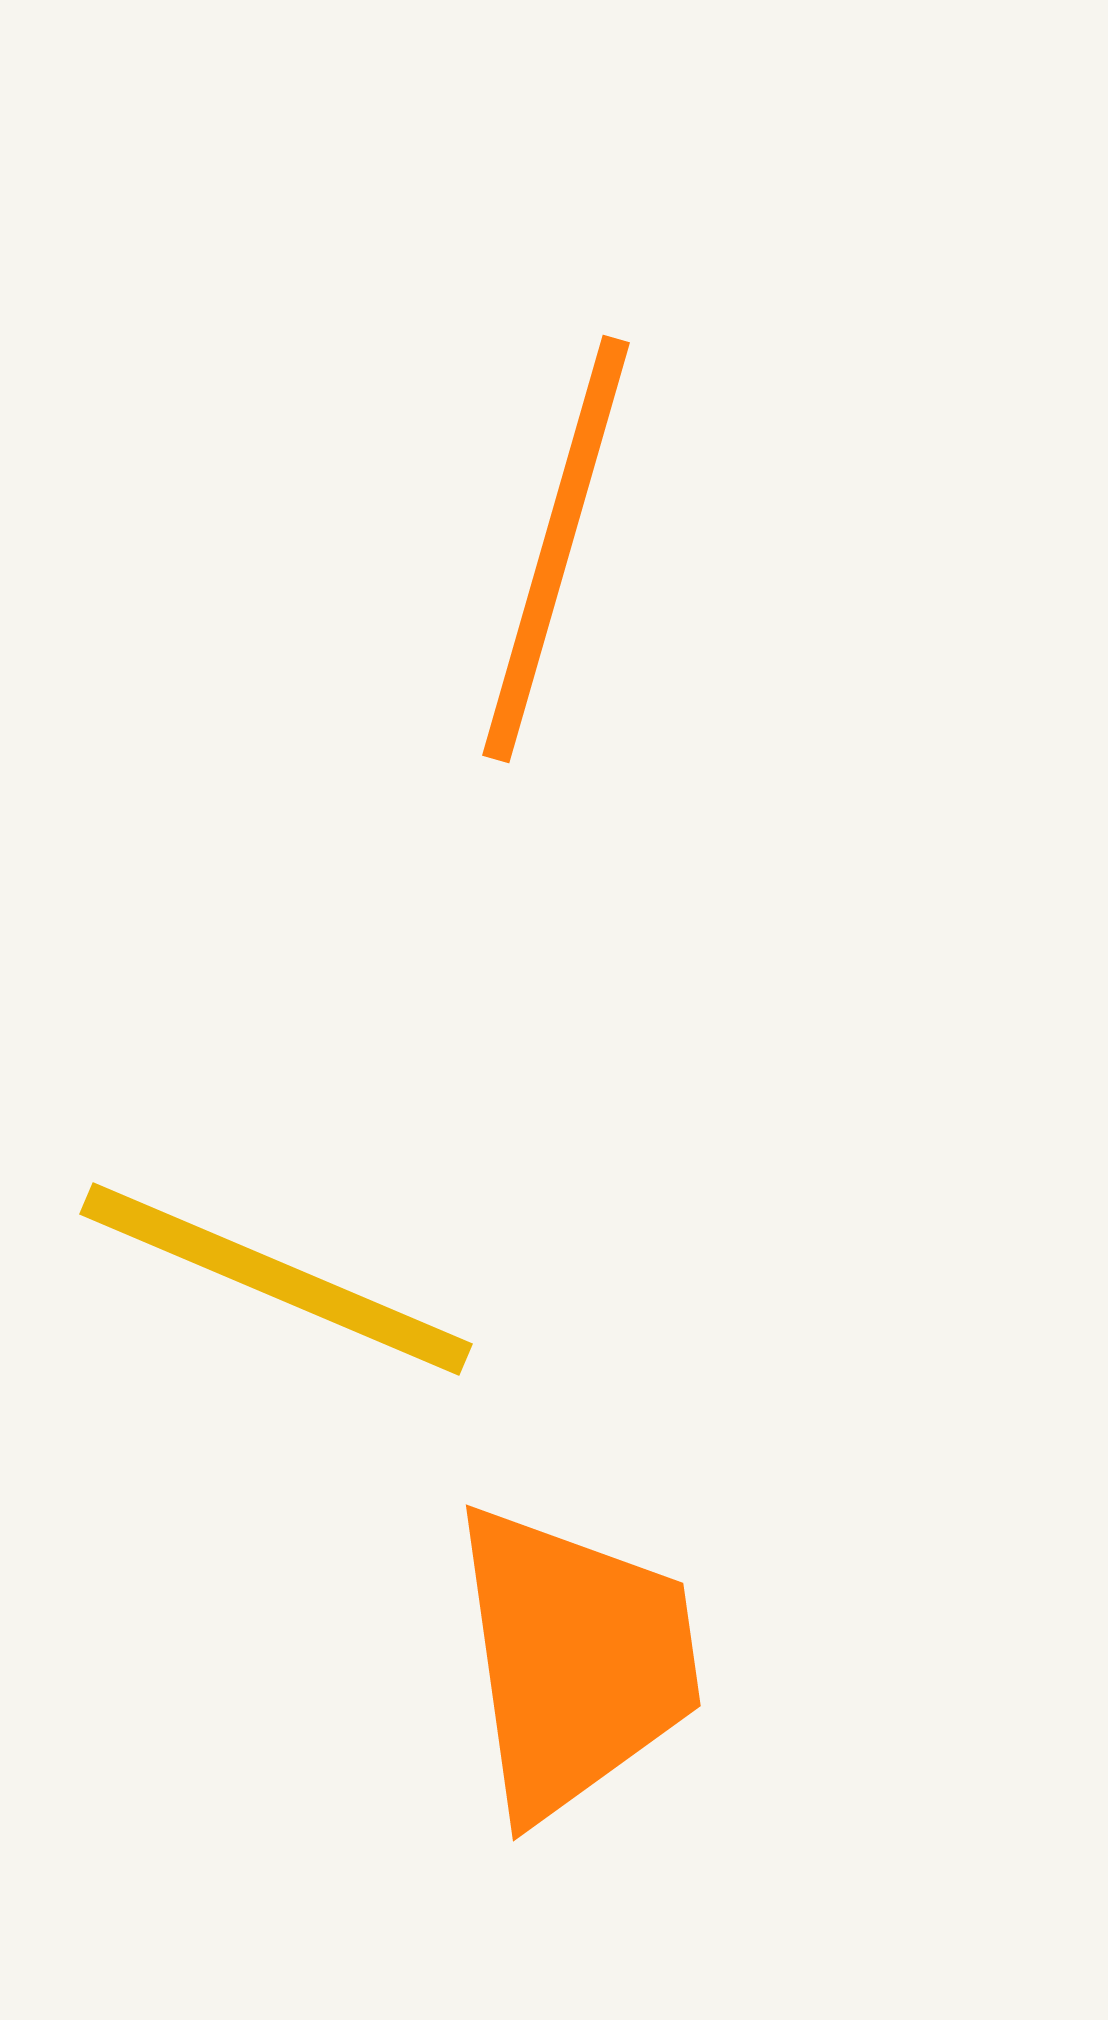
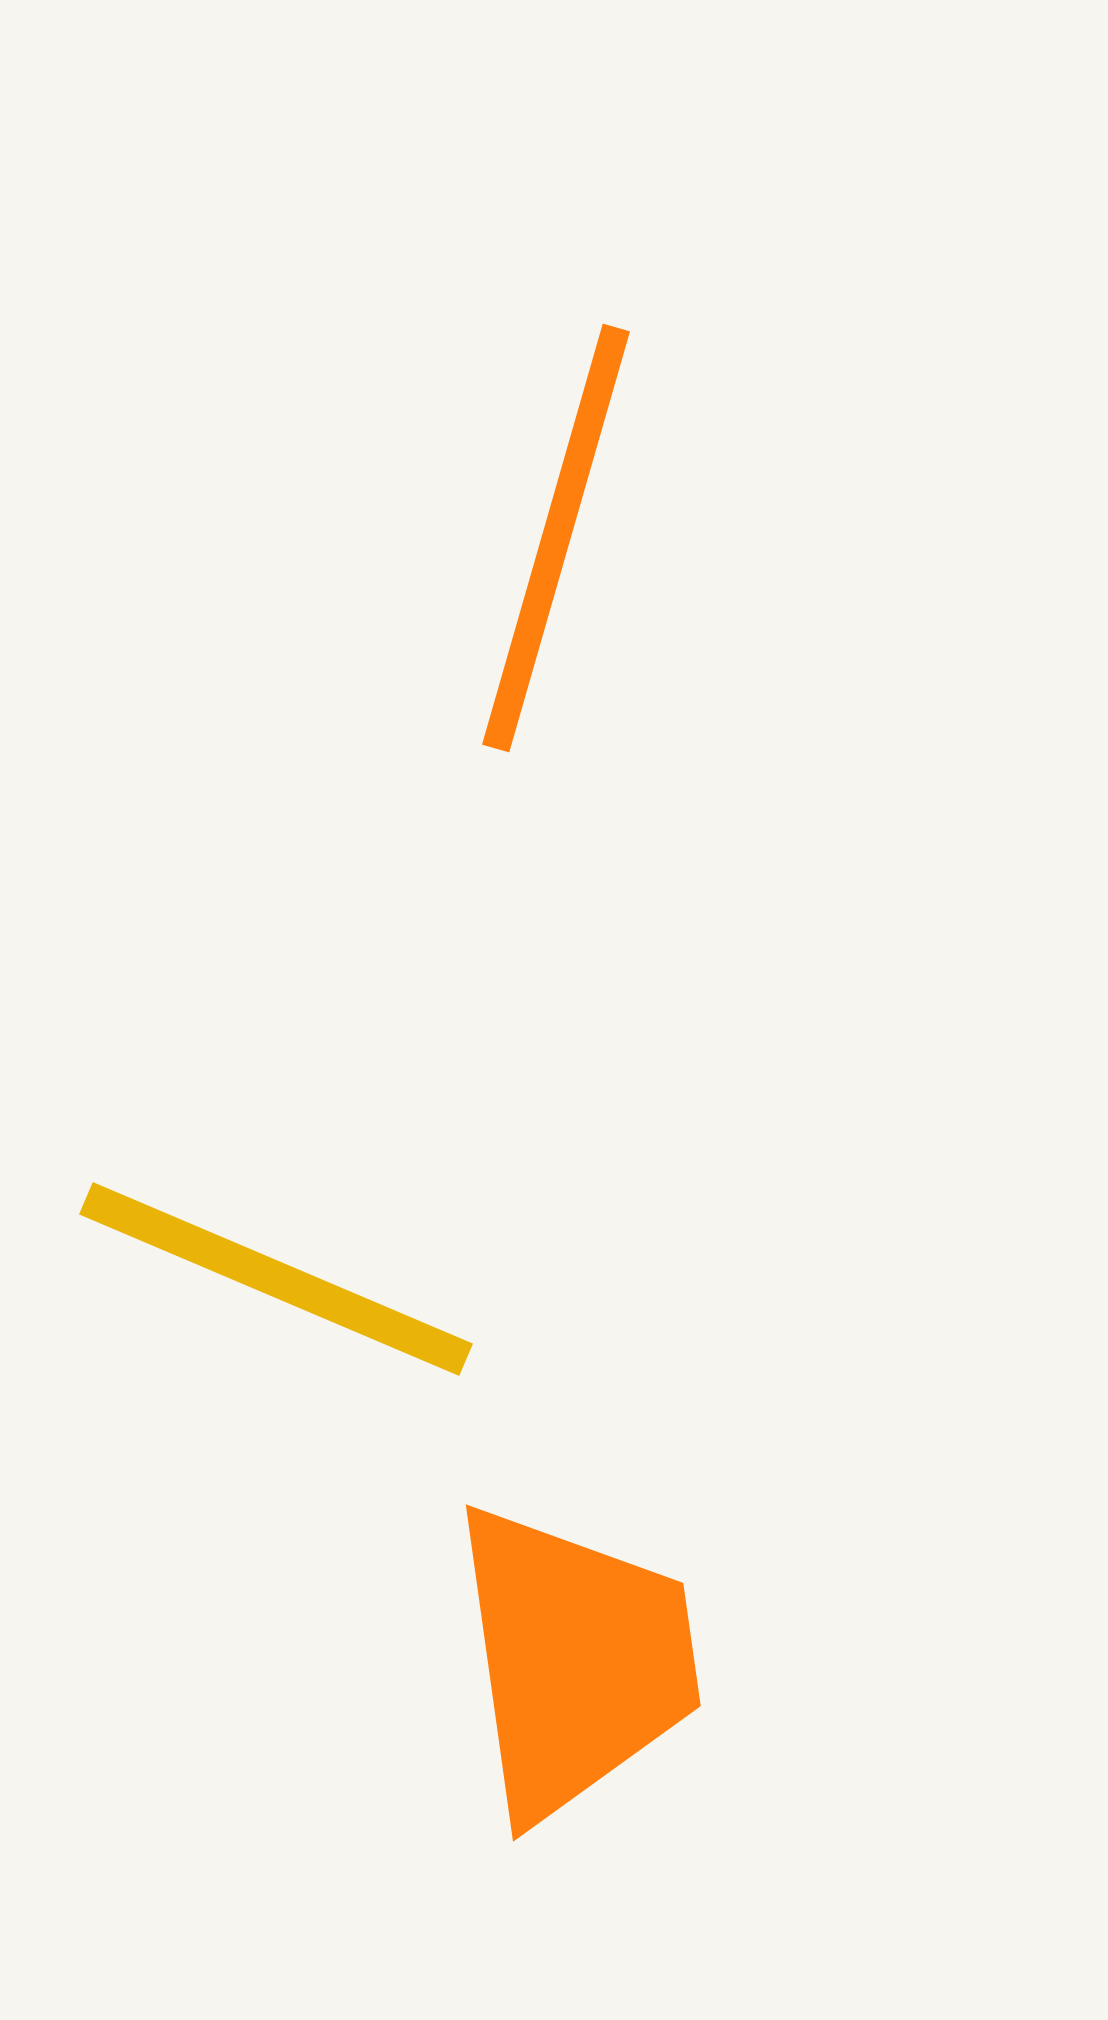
orange line: moved 11 px up
